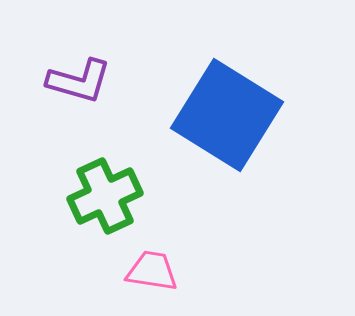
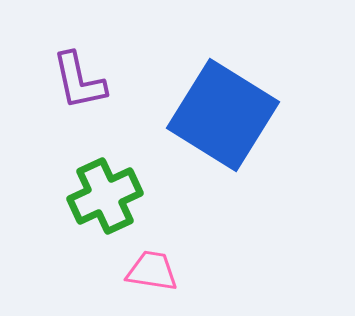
purple L-shape: rotated 62 degrees clockwise
blue square: moved 4 px left
